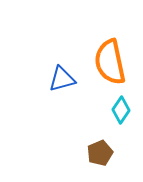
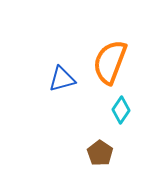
orange semicircle: rotated 33 degrees clockwise
brown pentagon: rotated 15 degrees counterclockwise
